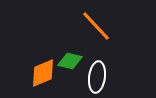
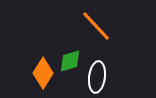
green diamond: rotated 30 degrees counterclockwise
orange diamond: rotated 36 degrees counterclockwise
